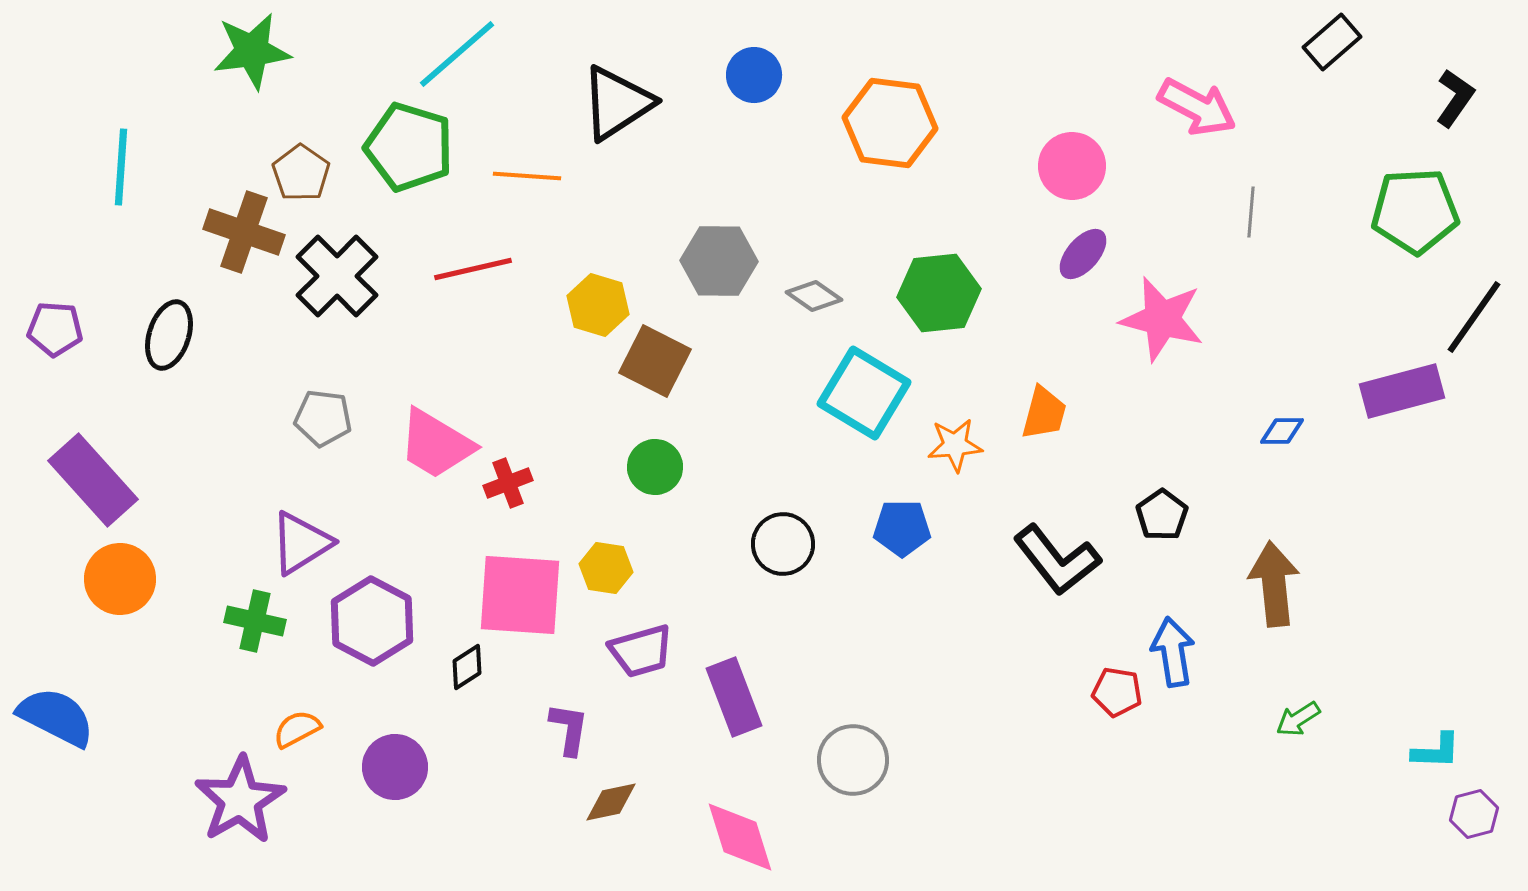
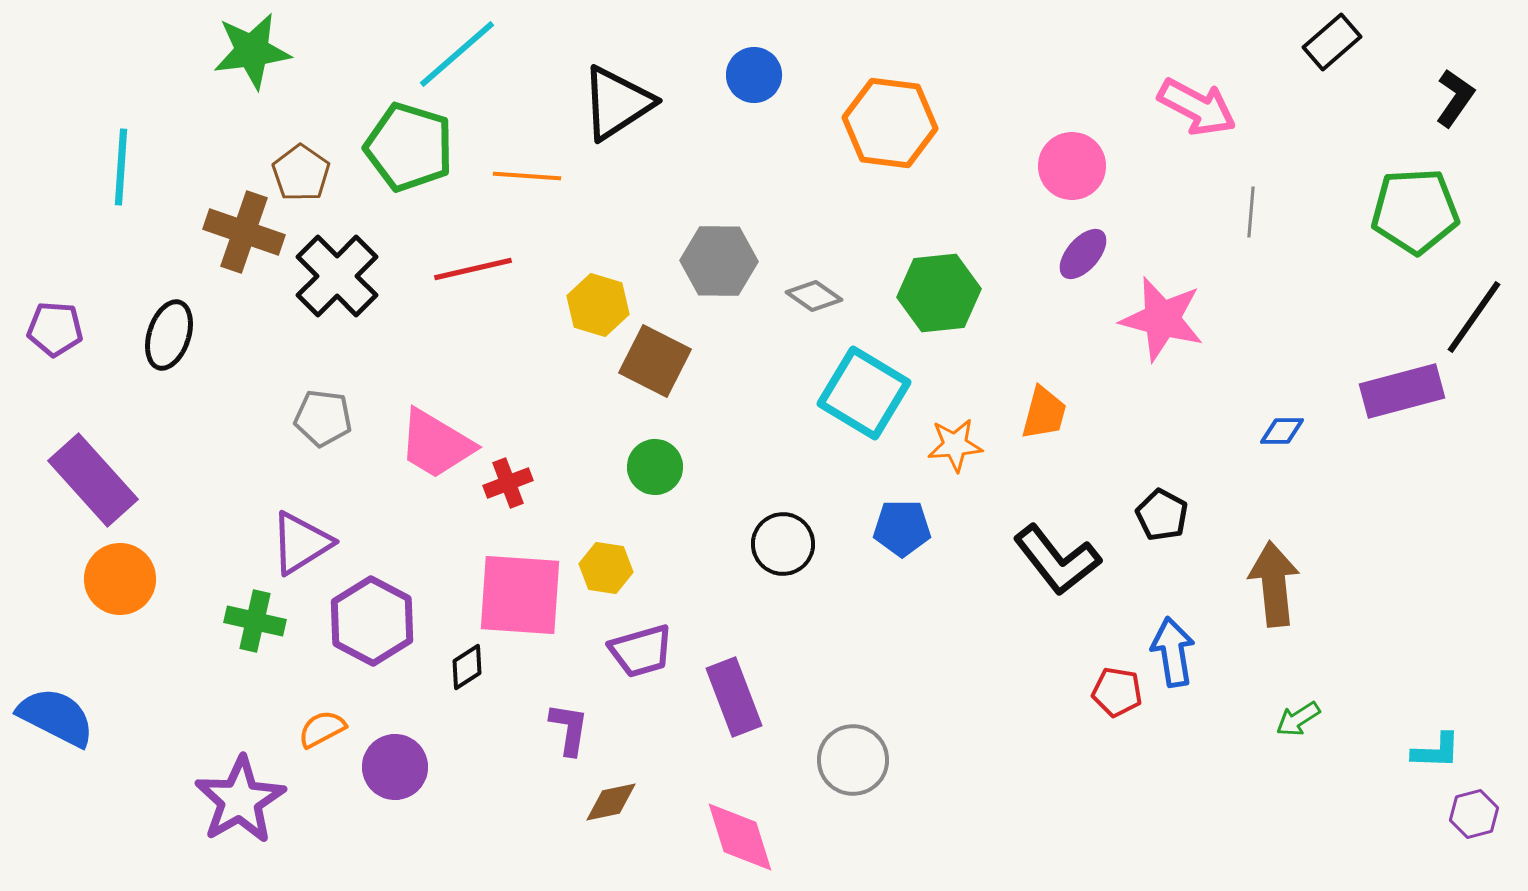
black pentagon at (1162, 515): rotated 9 degrees counterclockwise
orange semicircle at (297, 729): moved 25 px right
